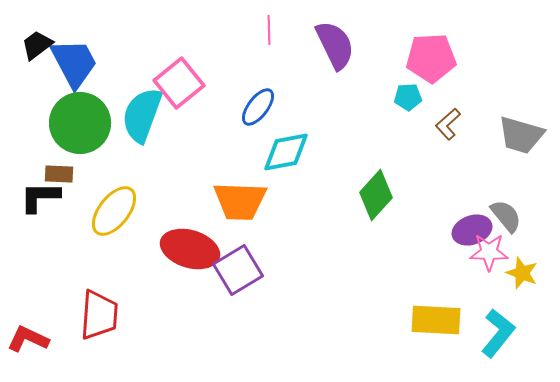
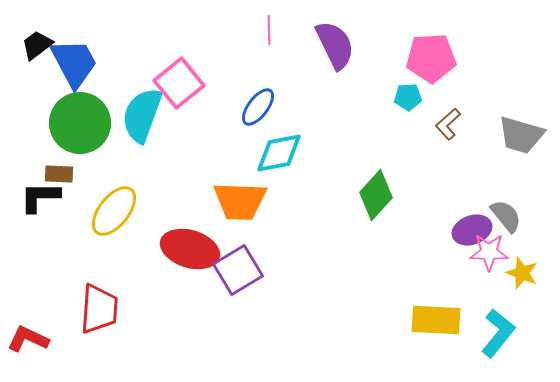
cyan diamond: moved 7 px left, 1 px down
red trapezoid: moved 6 px up
